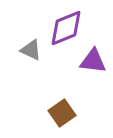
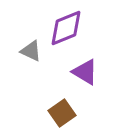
gray triangle: moved 1 px down
purple triangle: moved 8 px left, 11 px down; rotated 24 degrees clockwise
